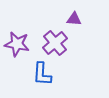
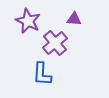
purple star: moved 11 px right, 23 px up; rotated 15 degrees clockwise
